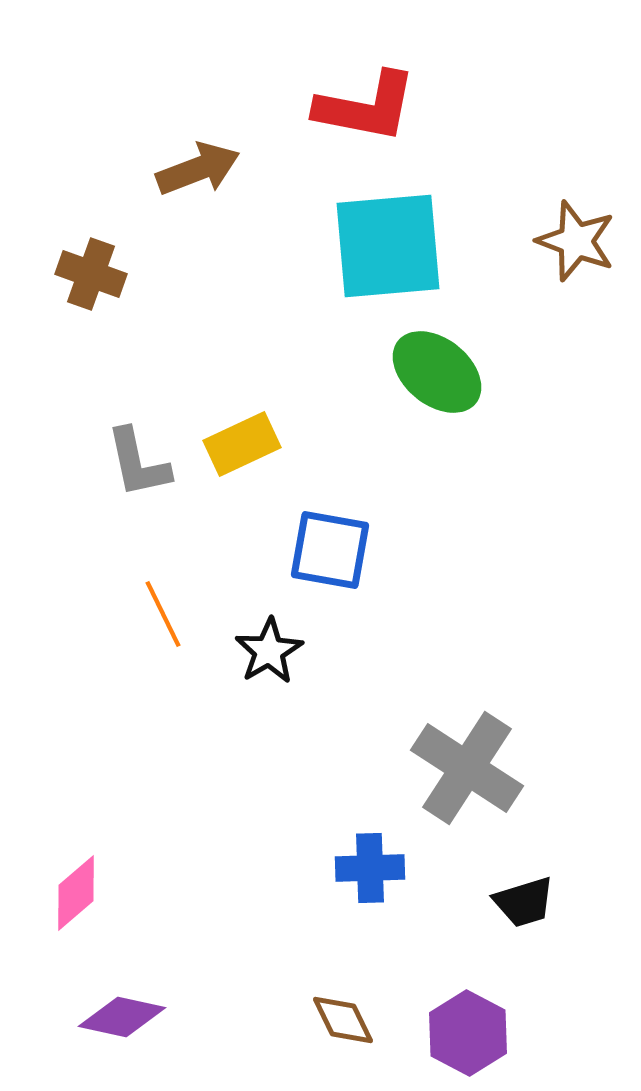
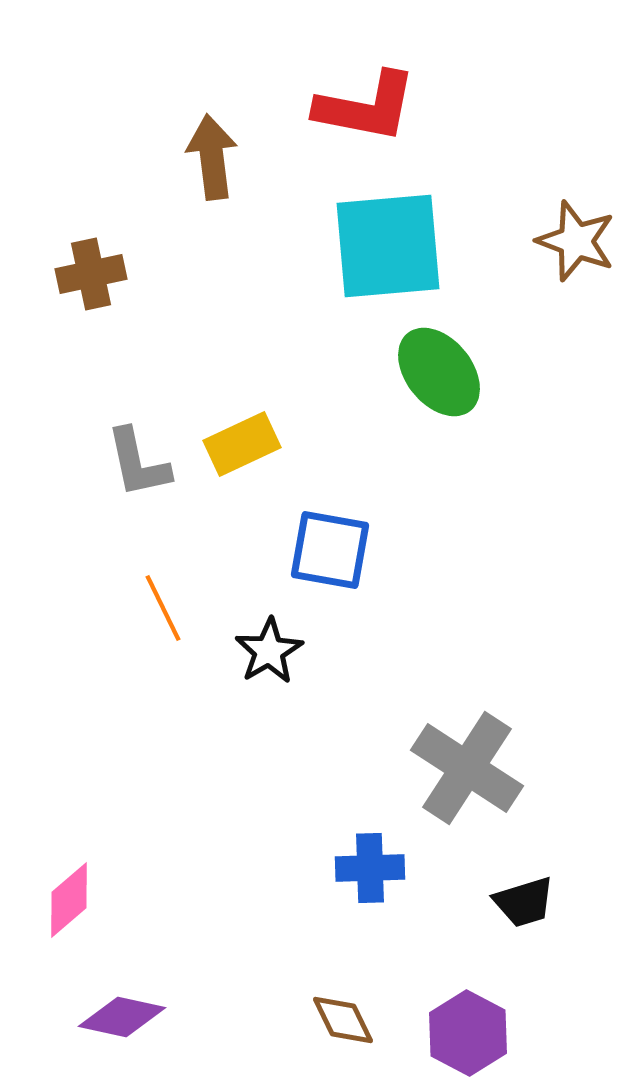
brown arrow: moved 14 px right, 12 px up; rotated 76 degrees counterclockwise
brown cross: rotated 32 degrees counterclockwise
green ellipse: moved 2 px right; rotated 12 degrees clockwise
orange line: moved 6 px up
pink diamond: moved 7 px left, 7 px down
